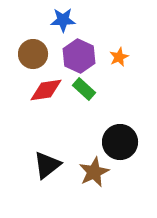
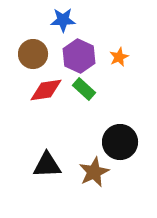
black triangle: rotated 36 degrees clockwise
